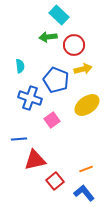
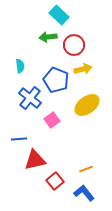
blue cross: rotated 20 degrees clockwise
